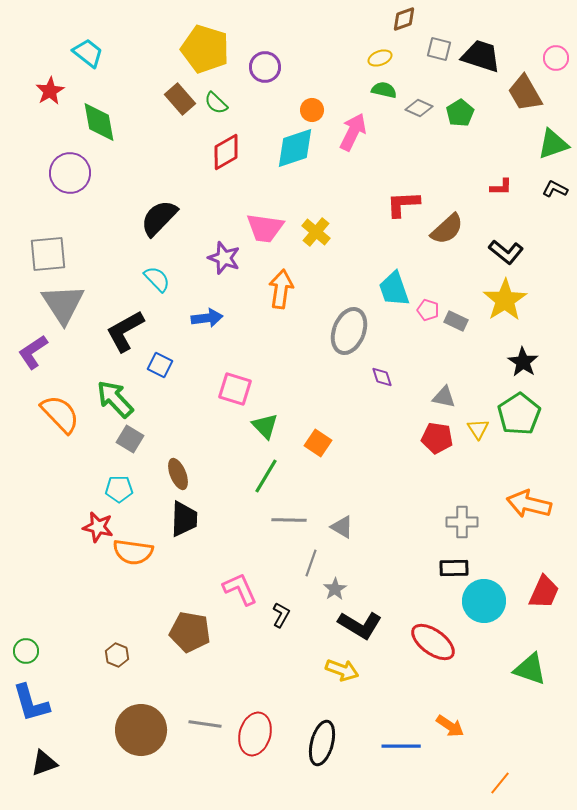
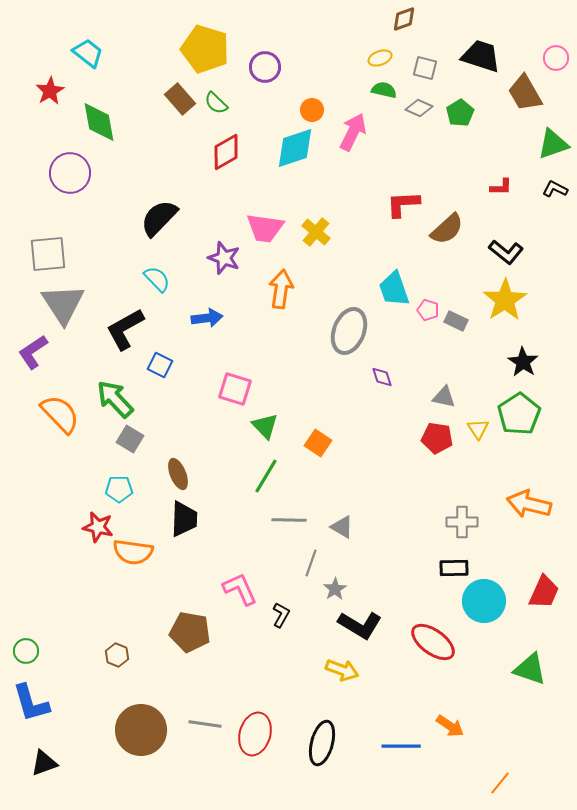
gray square at (439, 49): moved 14 px left, 19 px down
black L-shape at (125, 331): moved 2 px up
